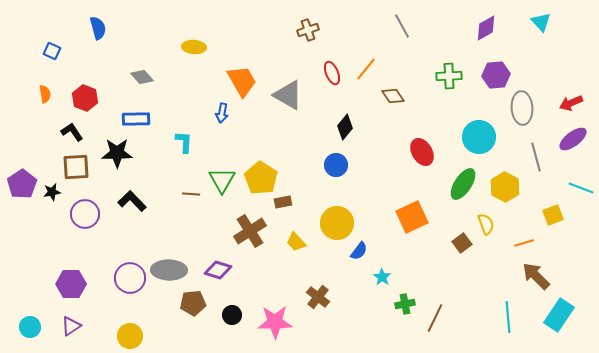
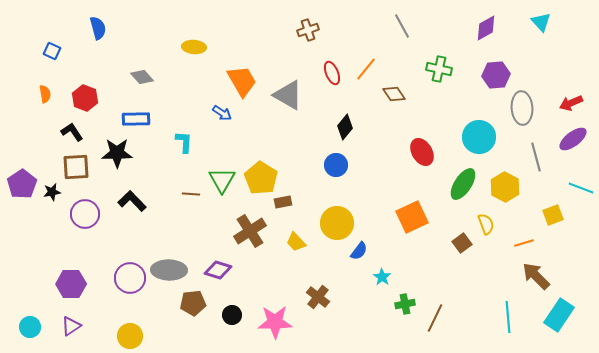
green cross at (449, 76): moved 10 px left, 7 px up; rotated 15 degrees clockwise
brown diamond at (393, 96): moved 1 px right, 2 px up
blue arrow at (222, 113): rotated 66 degrees counterclockwise
